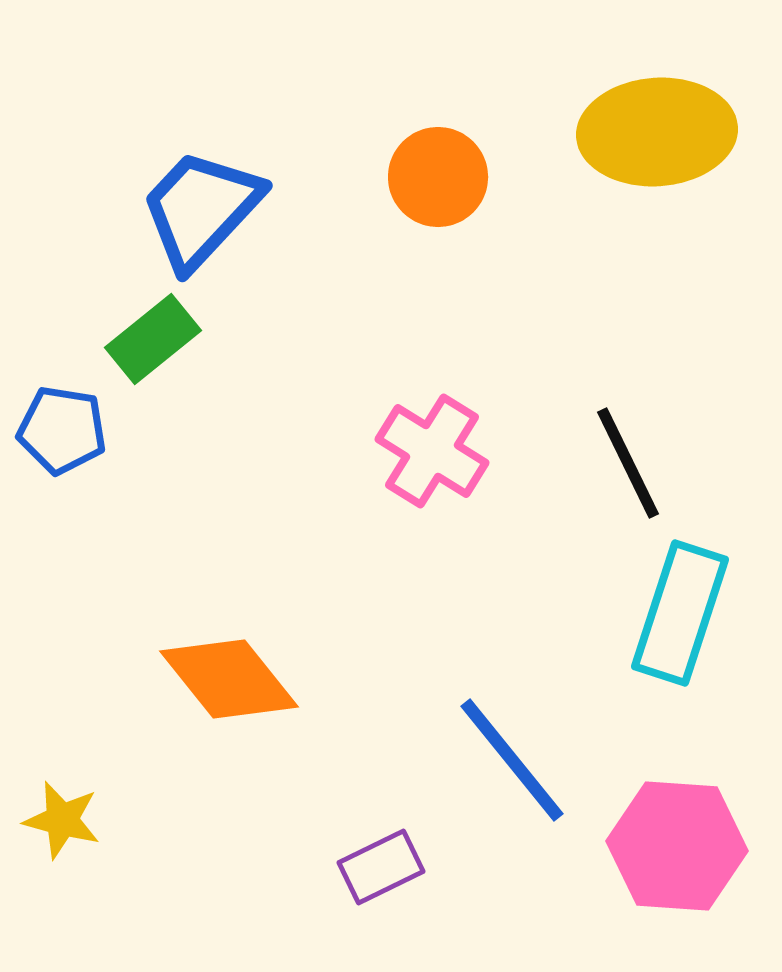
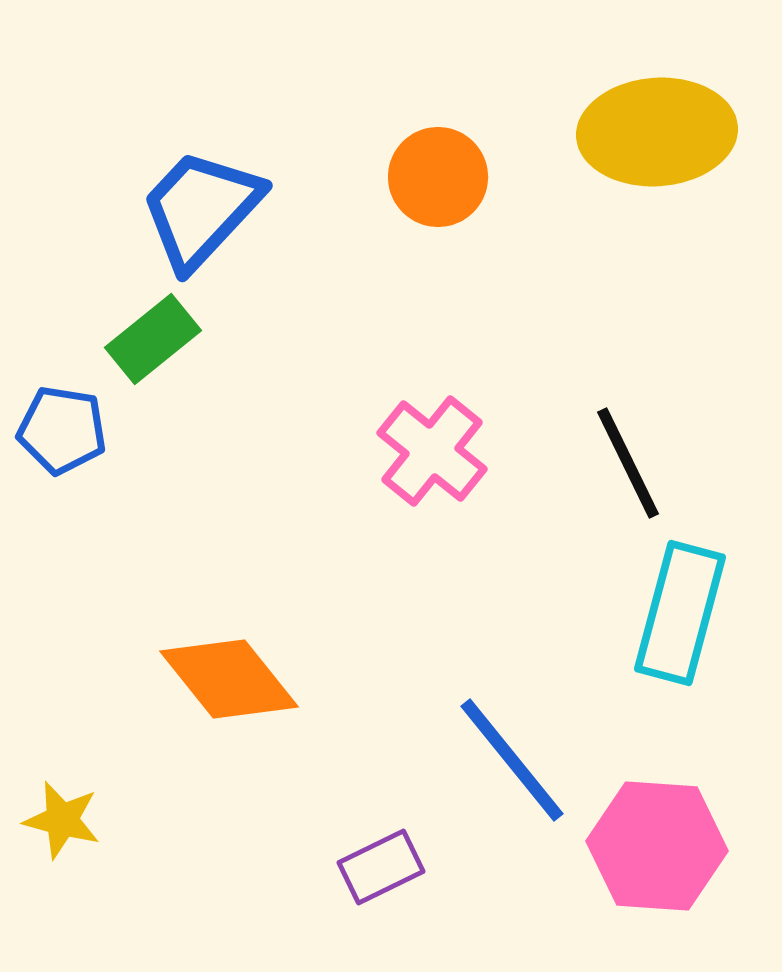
pink cross: rotated 7 degrees clockwise
cyan rectangle: rotated 3 degrees counterclockwise
pink hexagon: moved 20 px left
